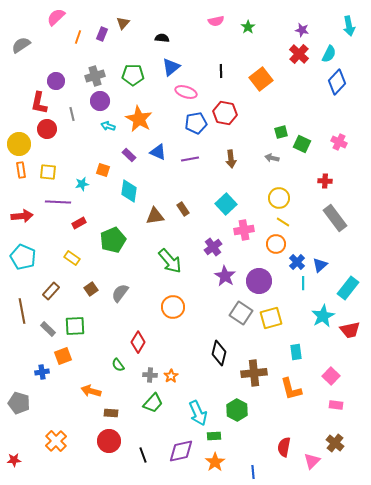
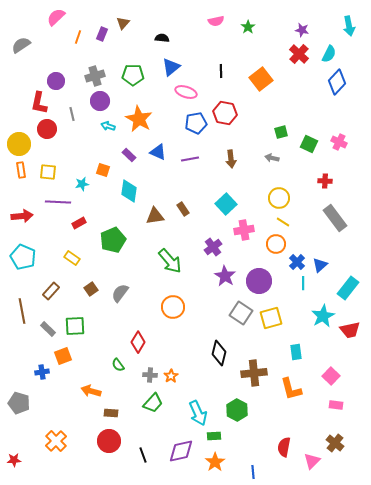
green square at (302, 144): moved 7 px right
